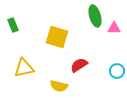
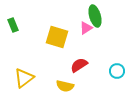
pink triangle: moved 28 px left; rotated 32 degrees counterclockwise
yellow triangle: moved 10 px down; rotated 25 degrees counterclockwise
yellow semicircle: moved 6 px right
